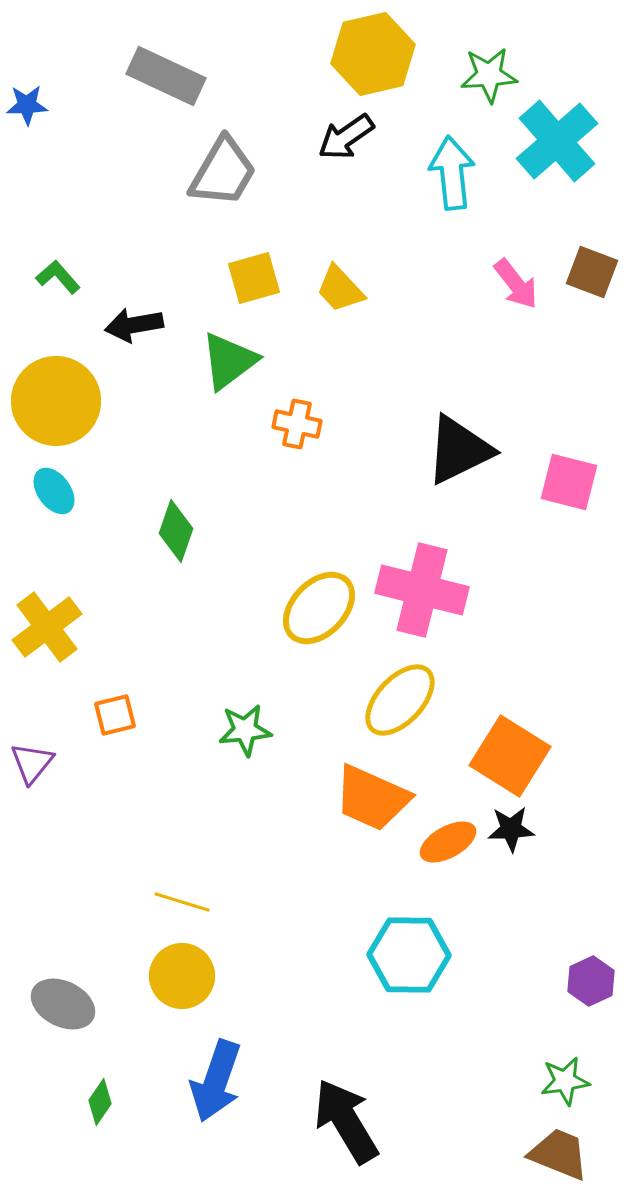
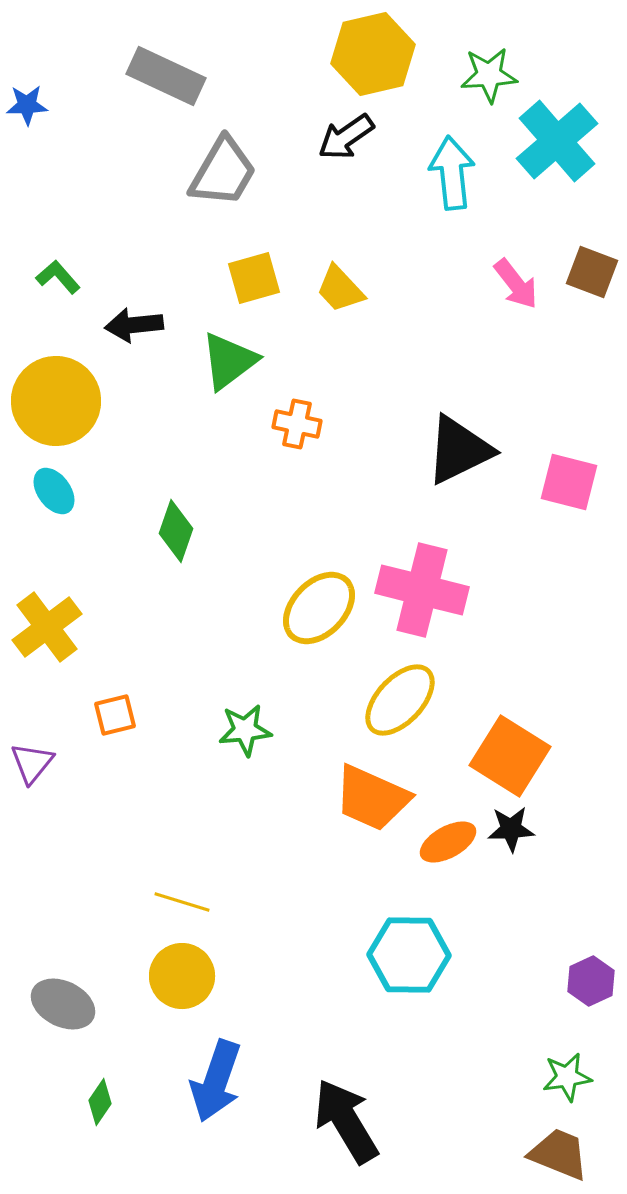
black arrow at (134, 325): rotated 4 degrees clockwise
green star at (565, 1081): moved 2 px right, 4 px up
